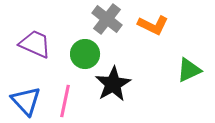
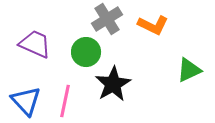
gray cross: rotated 20 degrees clockwise
green circle: moved 1 px right, 2 px up
